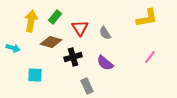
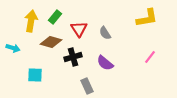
red triangle: moved 1 px left, 1 px down
